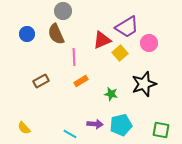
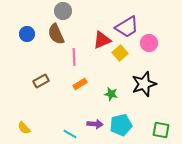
orange rectangle: moved 1 px left, 3 px down
